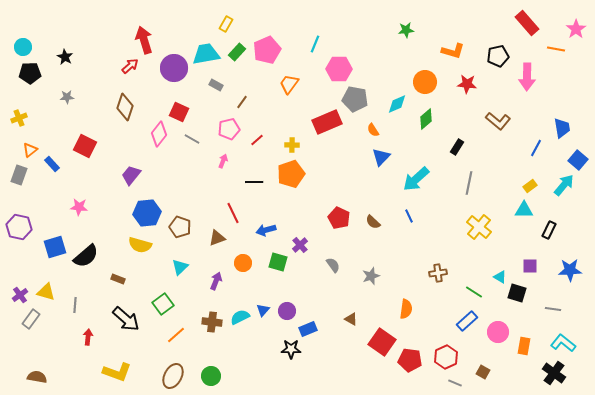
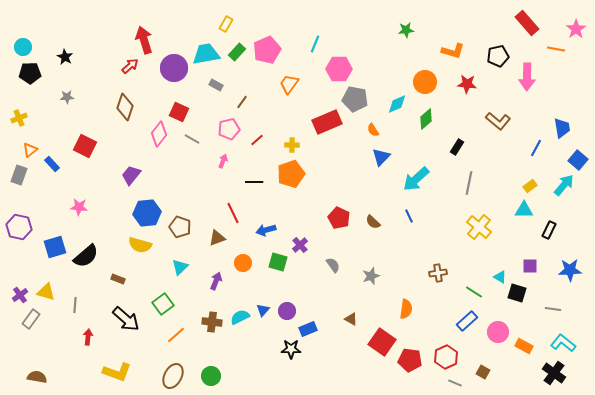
orange rectangle at (524, 346): rotated 72 degrees counterclockwise
